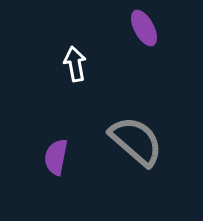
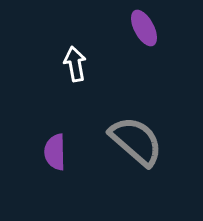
purple semicircle: moved 1 px left, 5 px up; rotated 12 degrees counterclockwise
